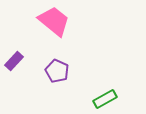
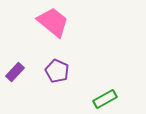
pink trapezoid: moved 1 px left, 1 px down
purple rectangle: moved 1 px right, 11 px down
